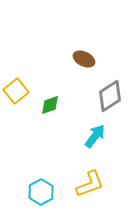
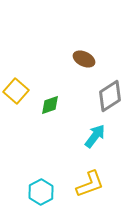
yellow square: rotated 10 degrees counterclockwise
